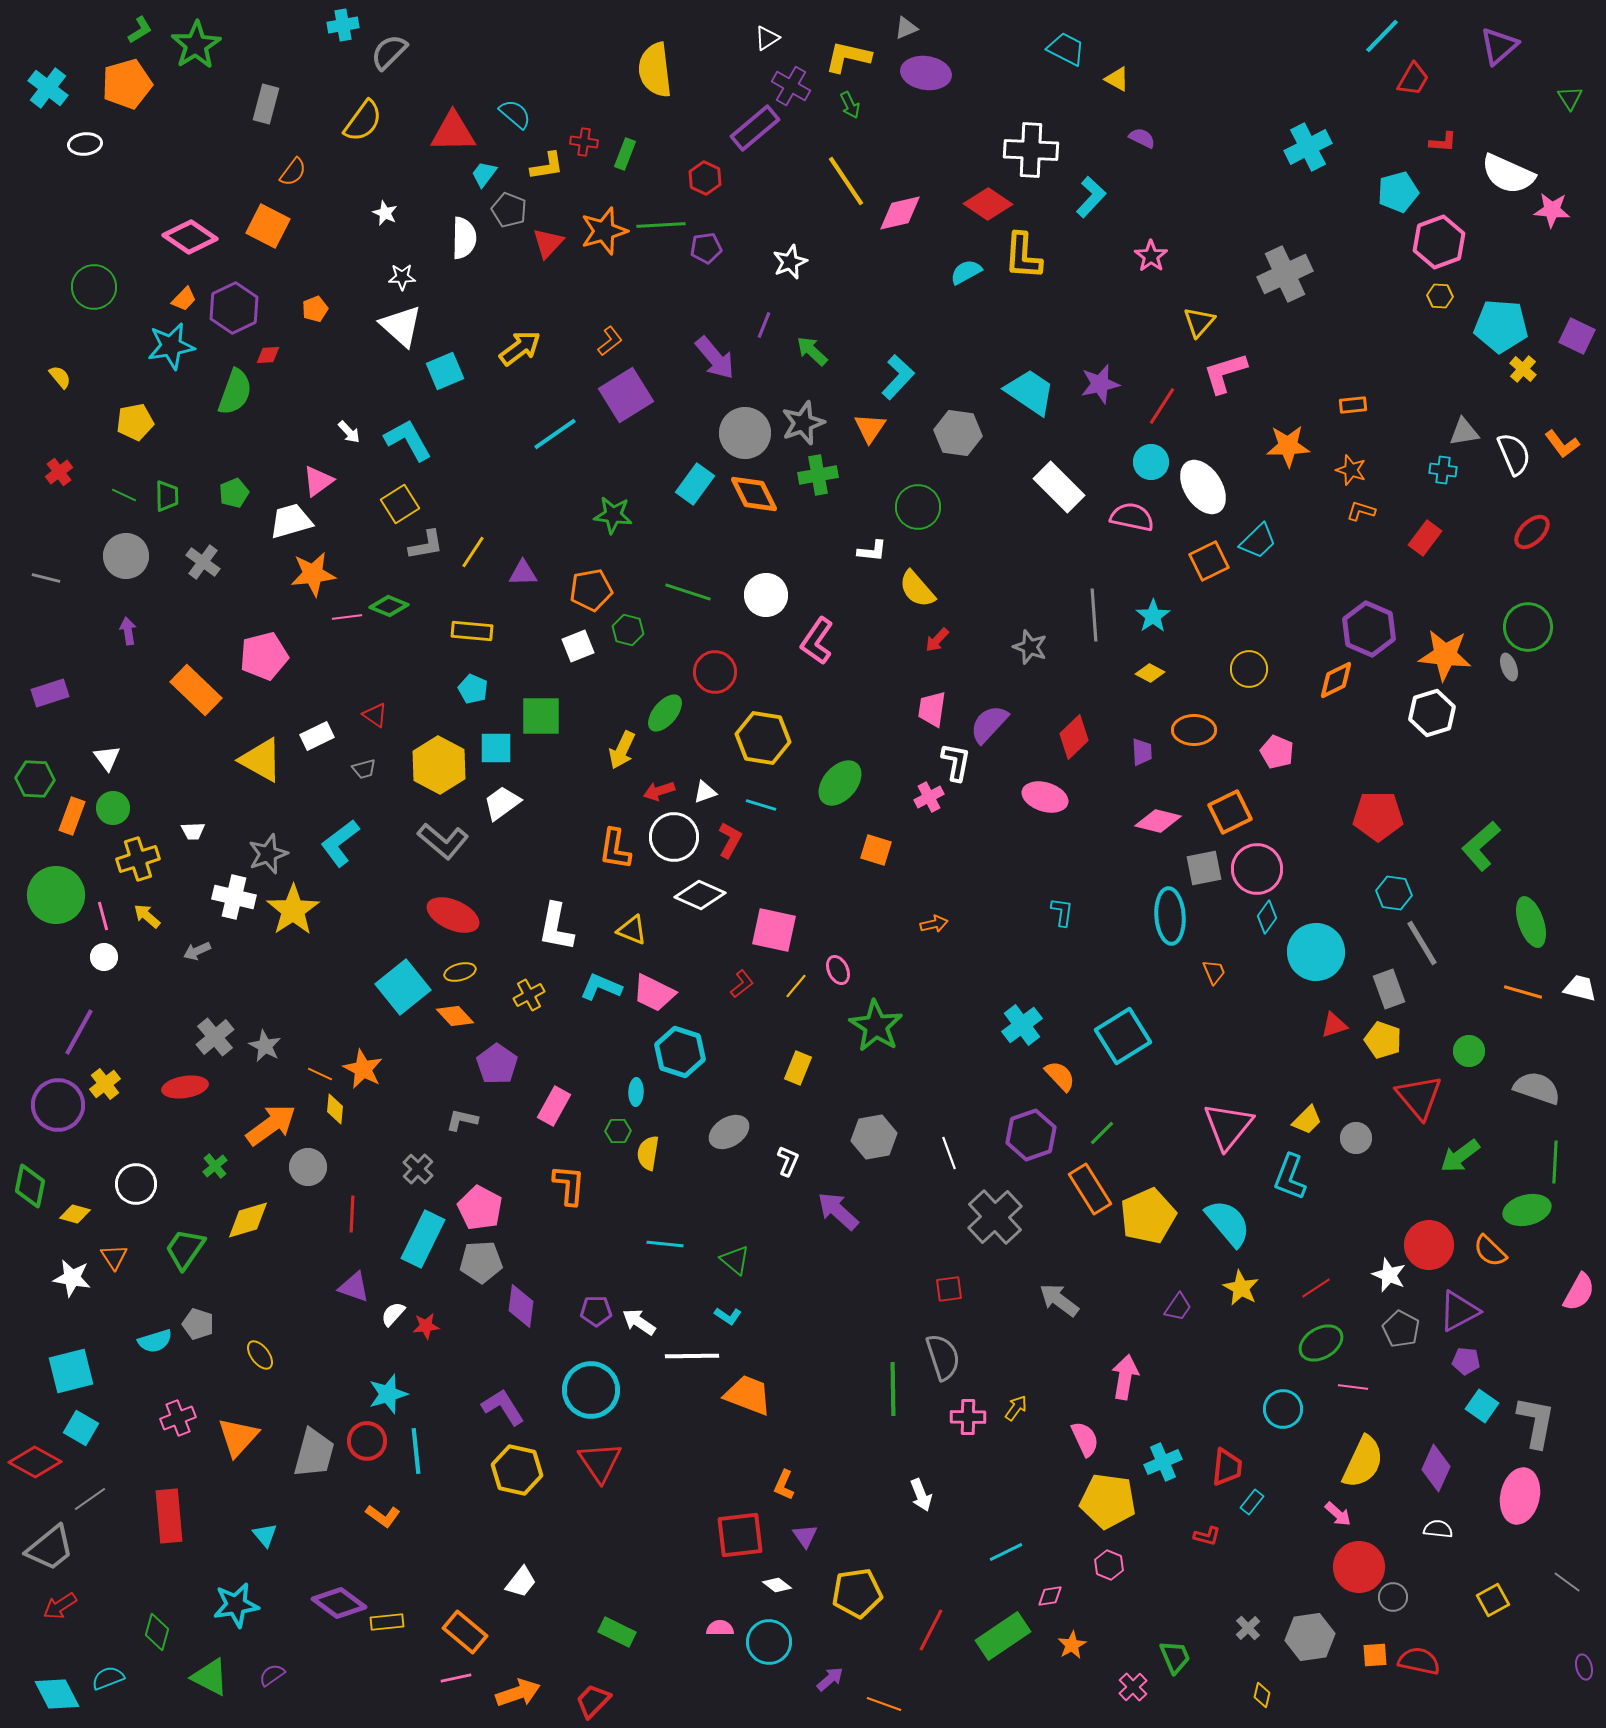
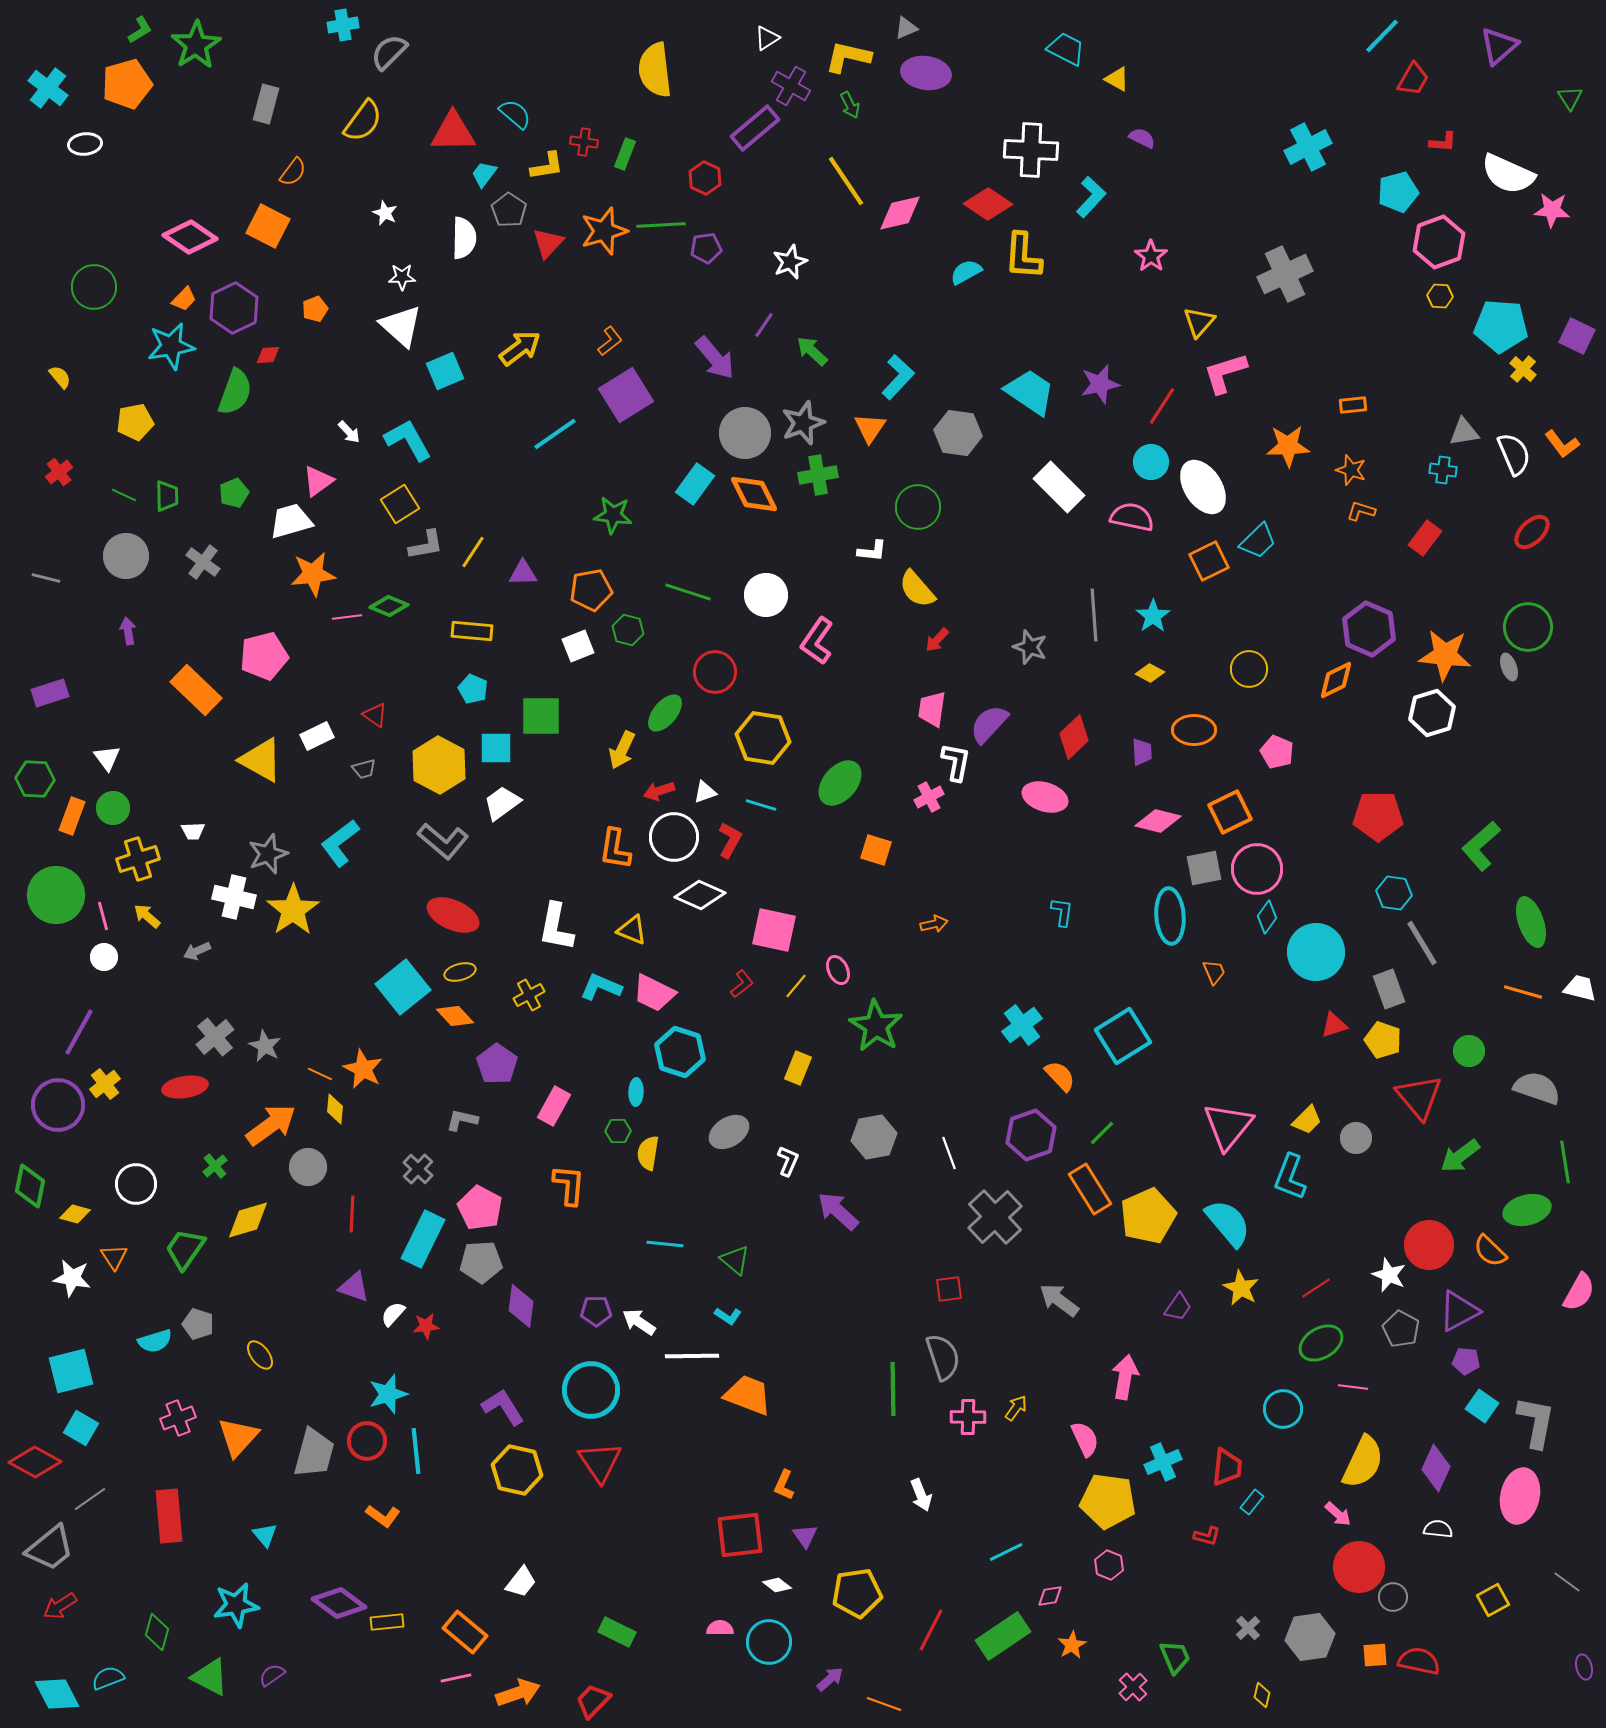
gray pentagon at (509, 210): rotated 12 degrees clockwise
purple line at (764, 325): rotated 12 degrees clockwise
green line at (1555, 1162): moved 10 px right; rotated 12 degrees counterclockwise
